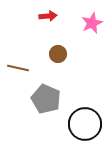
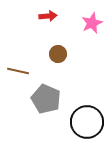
brown line: moved 3 px down
black circle: moved 2 px right, 2 px up
